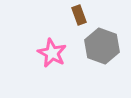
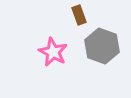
pink star: moved 1 px right, 1 px up
